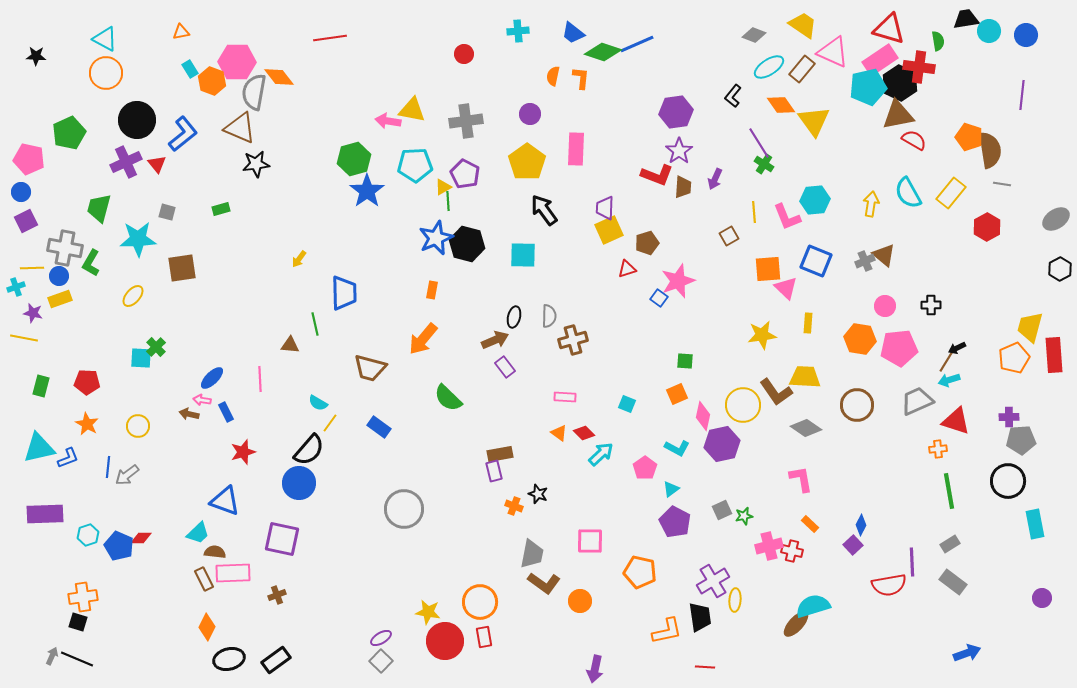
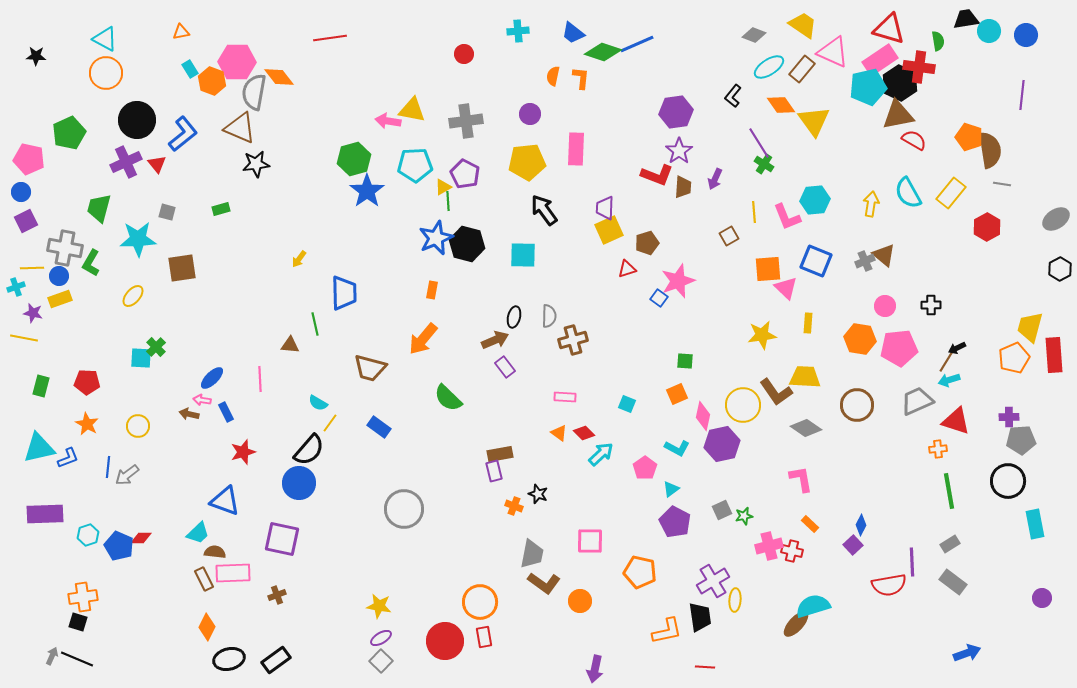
yellow pentagon at (527, 162): rotated 30 degrees clockwise
yellow star at (428, 612): moved 49 px left, 6 px up
